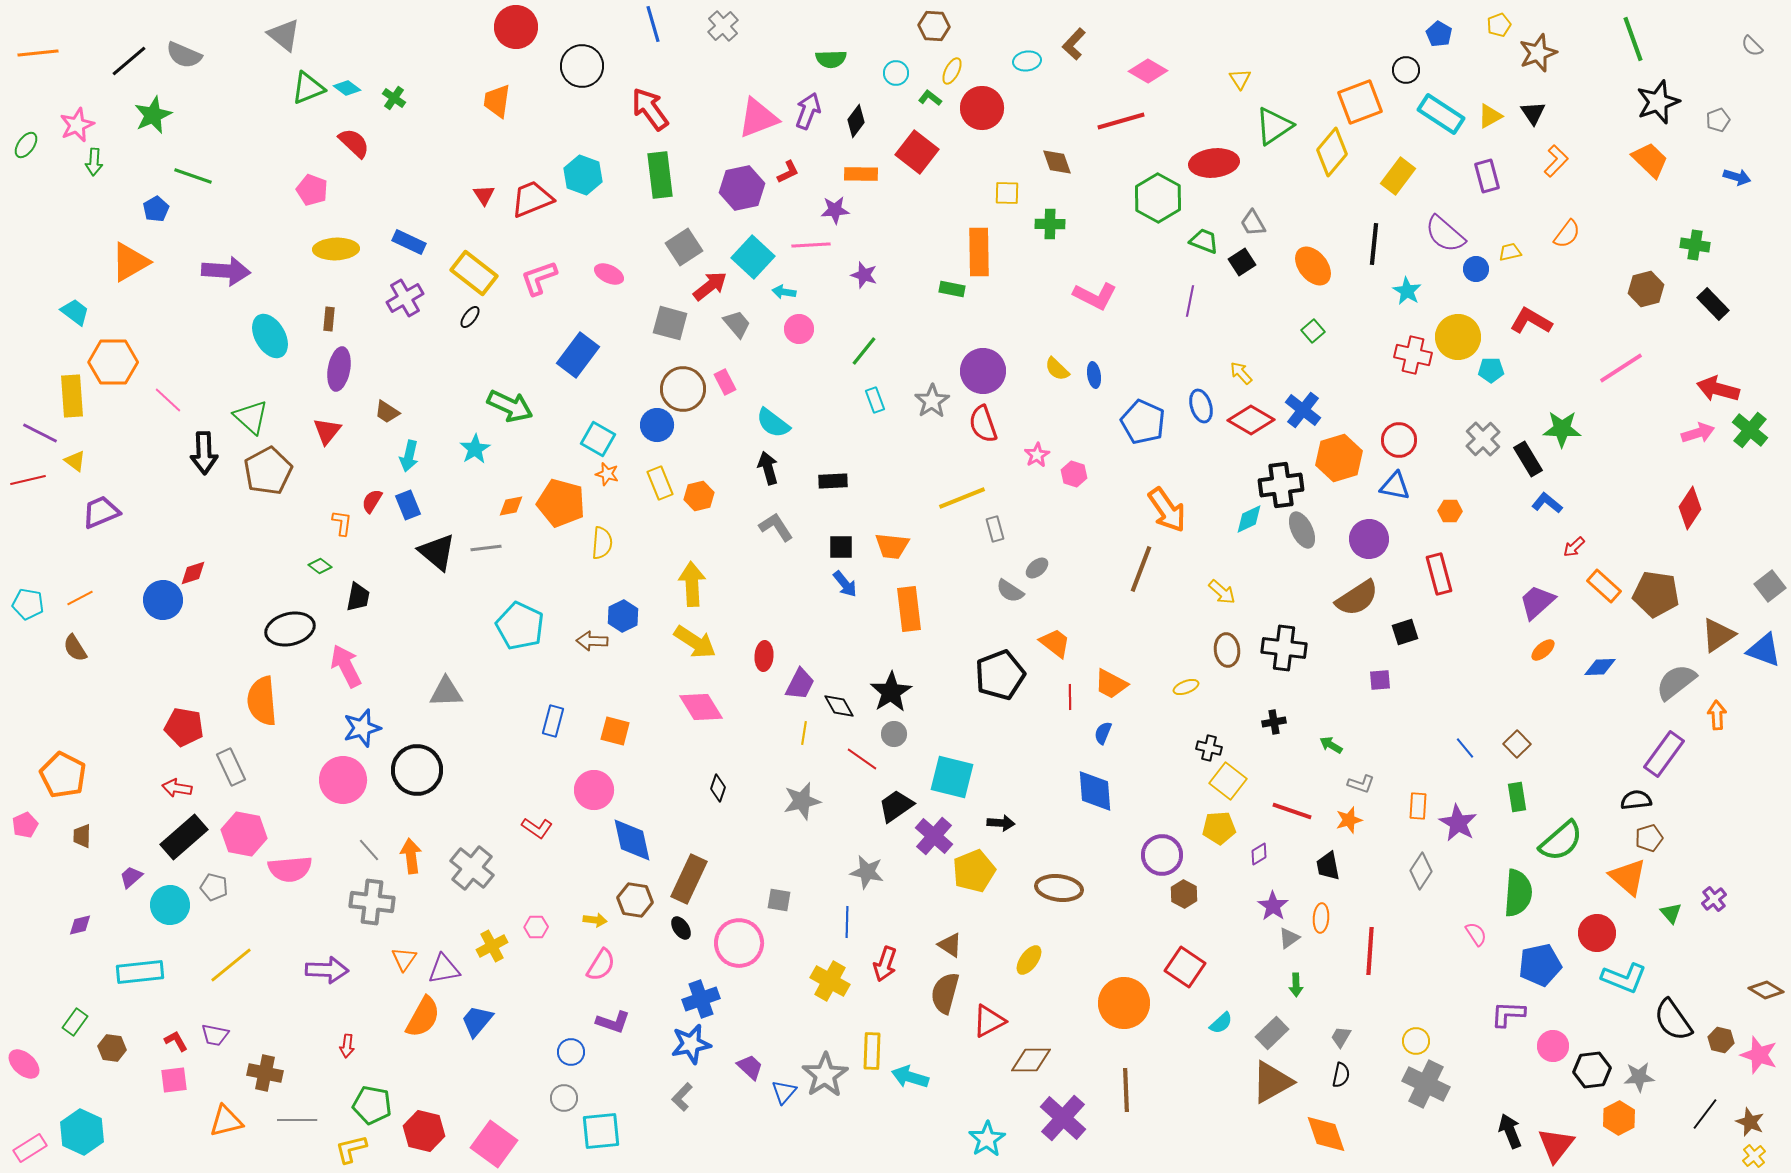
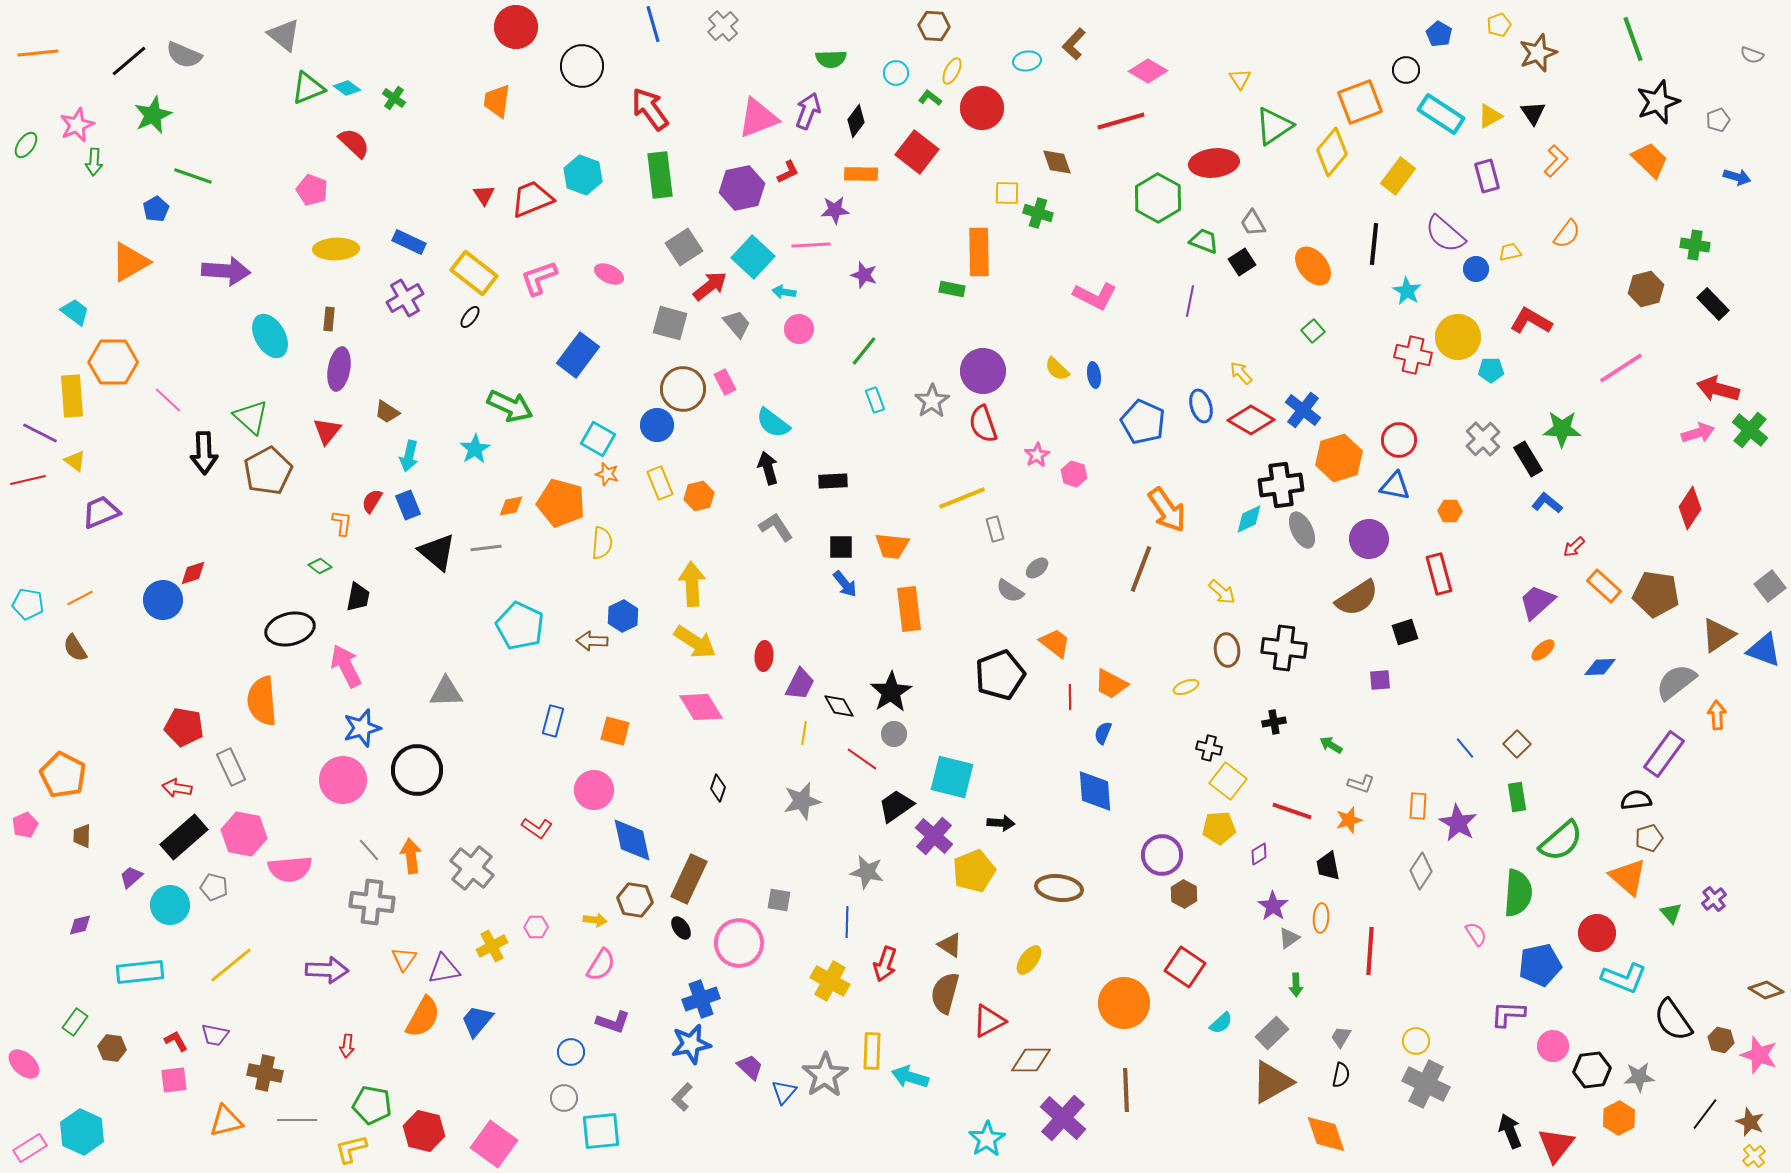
gray semicircle at (1752, 46): moved 9 px down; rotated 25 degrees counterclockwise
green cross at (1050, 224): moved 12 px left, 11 px up; rotated 16 degrees clockwise
